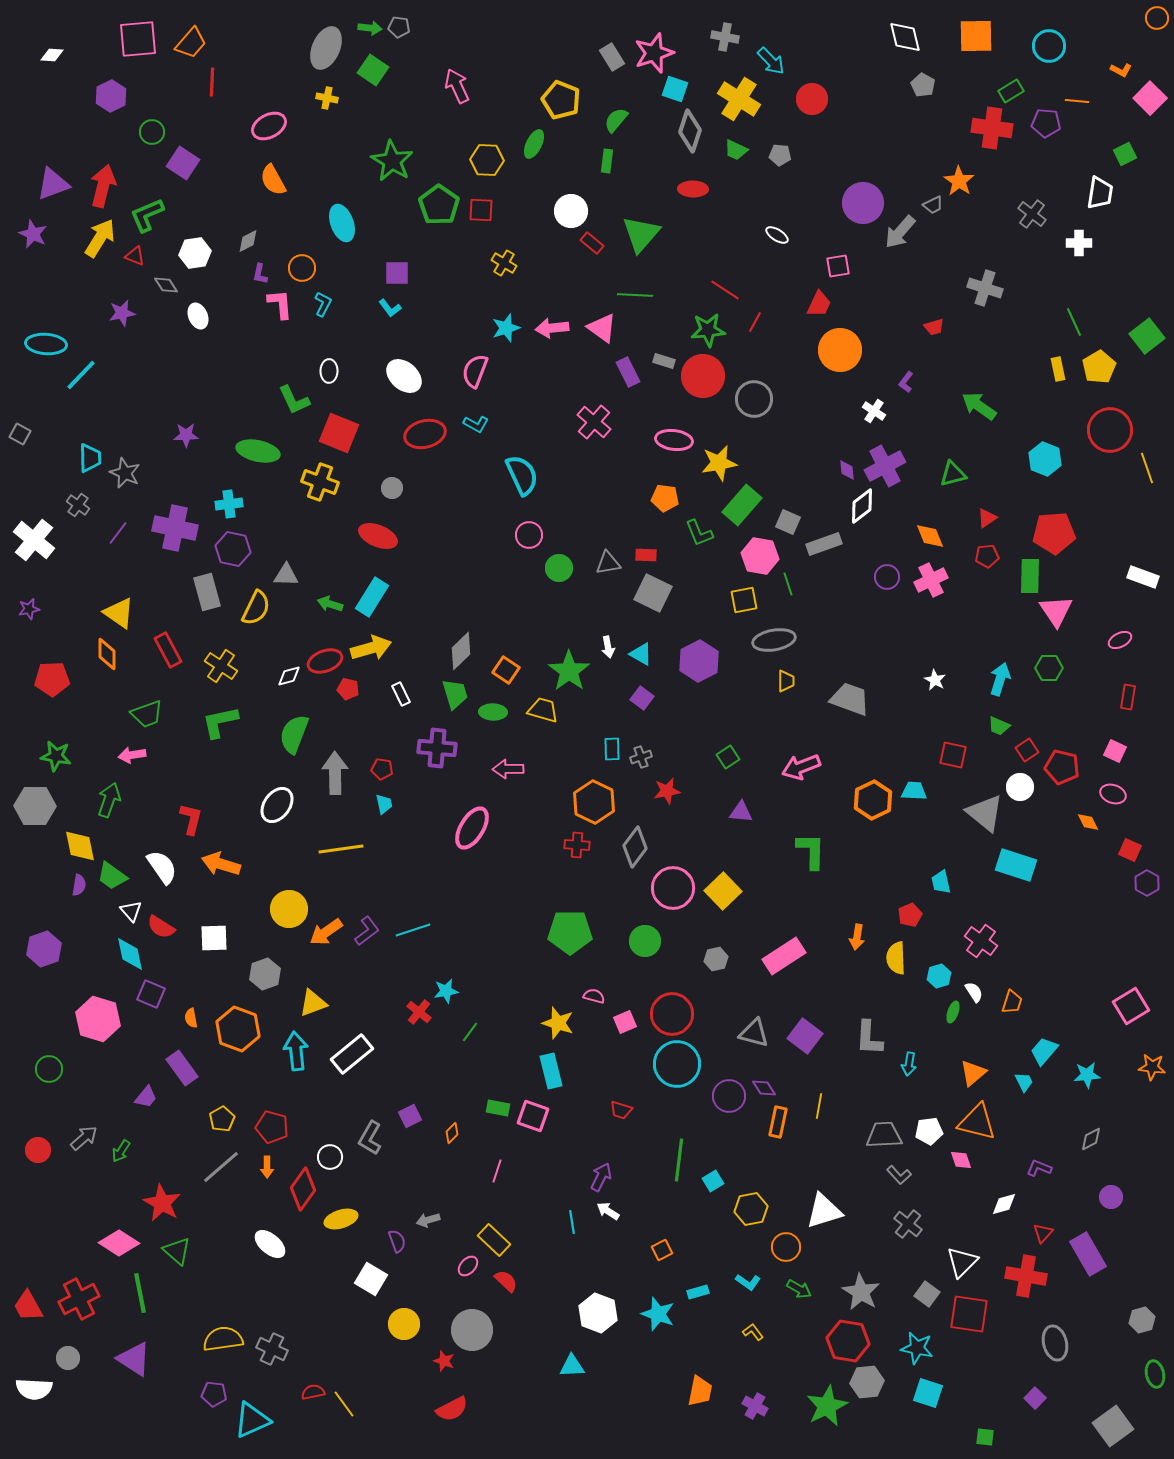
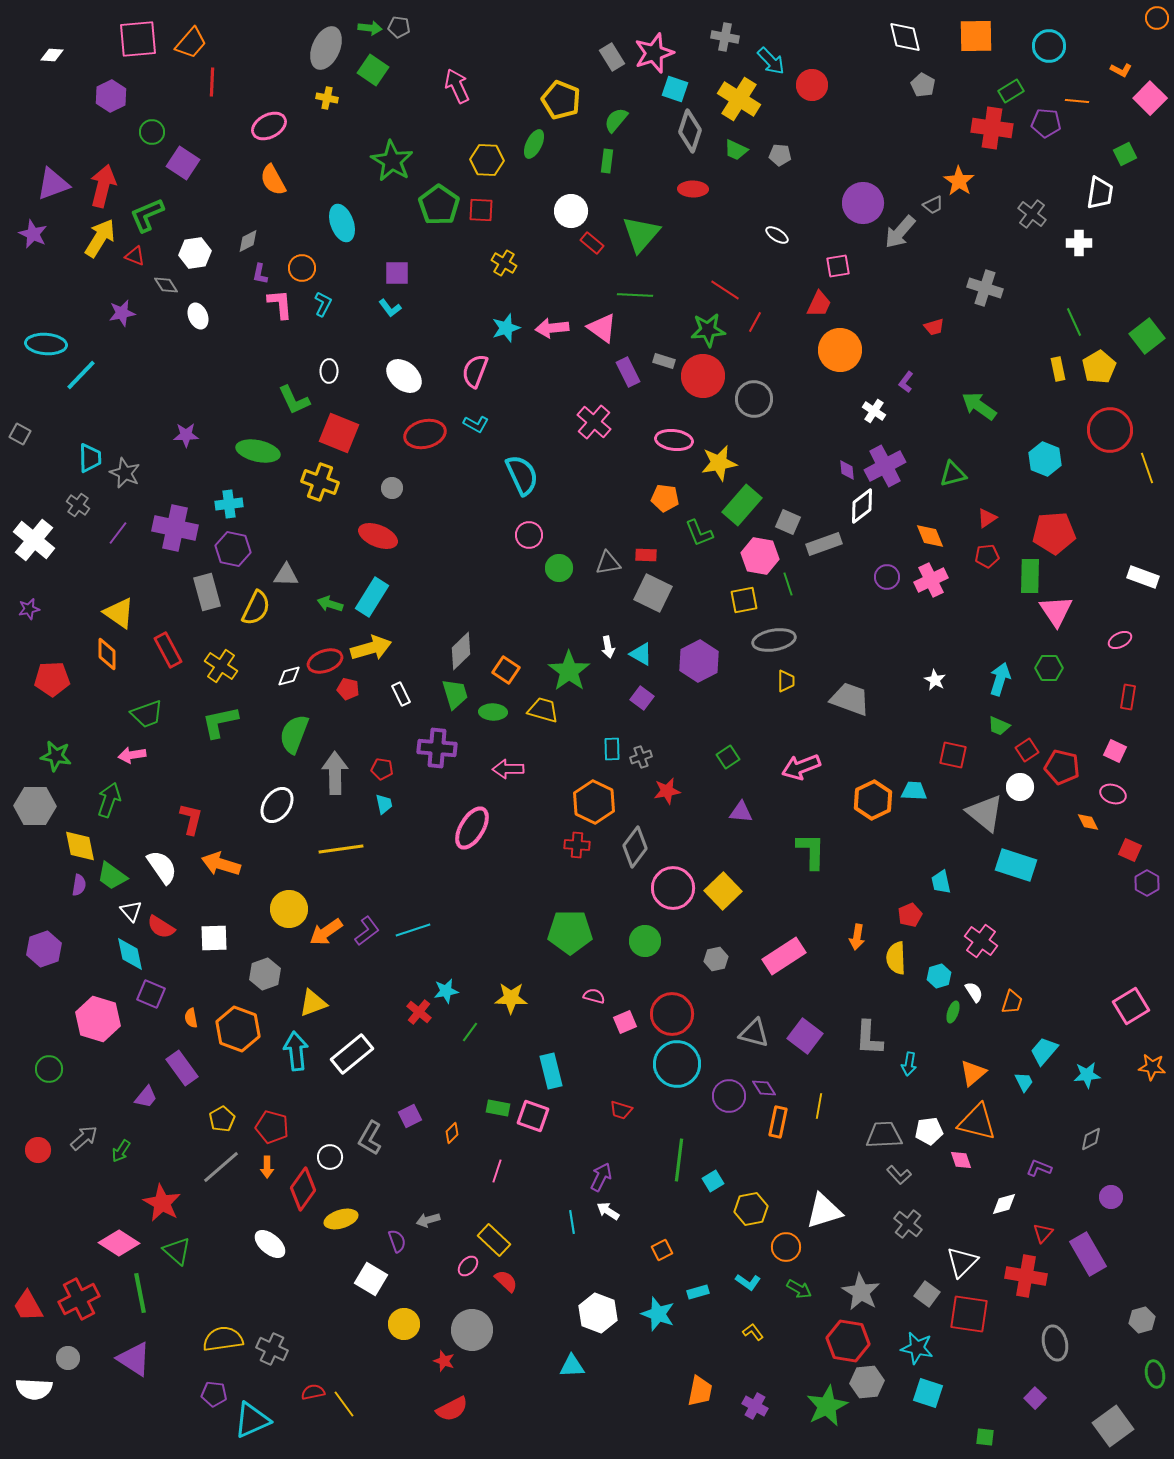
red circle at (812, 99): moved 14 px up
yellow star at (558, 1023): moved 47 px left, 25 px up; rotated 16 degrees counterclockwise
